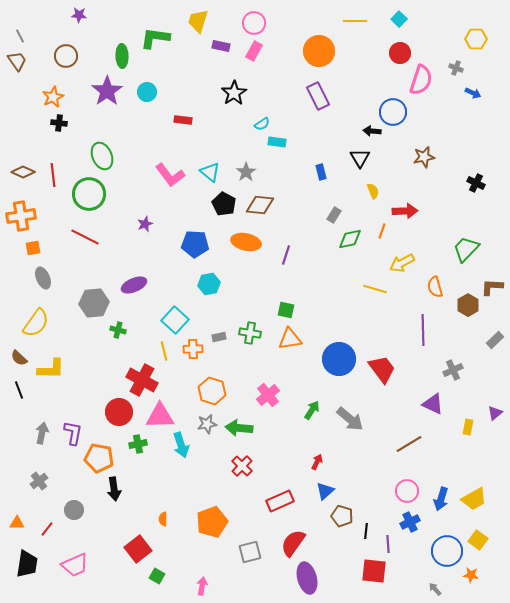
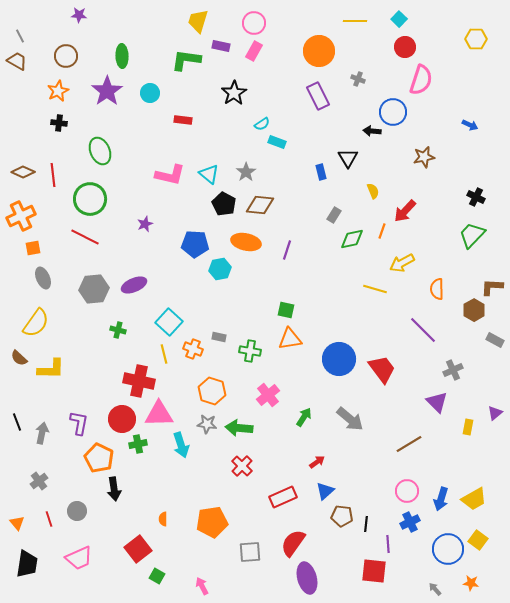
green L-shape at (155, 38): moved 31 px right, 22 px down
red circle at (400, 53): moved 5 px right, 6 px up
brown trapezoid at (17, 61): rotated 25 degrees counterclockwise
gray cross at (456, 68): moved 98 px left, 11 px down
cyan circle at (147, 92): moved 3 px right, 1 px down
blue arrow at (473, 93): moved 3 px left, 32 px down
orange star at (53, 97): moved 5 px right, 6 px up
cyan rectangle at (277, 142): rotated 12 degrees clockwise
green ellipse at (102, 156): moved 2 px left, 5 px up
black triangle at (360, 158): moved 12 px left
cyan triangle at (210, 172): moved 1 px left, 2 px down
pink L-shape at (170, 175): rotated 40 degrees counterclockwise
black cross at (476, 183): moved 14 px down
green circle at (89, 194): moved 1 px right, 5 px down
red arrow at (405, 211): rotated 135 degrees clockwise
orange cross at (21, 216): rotated 16 degrees counterclockwise
green diamond at (350, 239): moved 2 px right
green trapezoid at (466, 249): moved 6 px right, 14 px up
purple line at (286, 255): moved 1 px right, 5 px up
cyan hexagon at (209, 284): moved 11 px right, 15 px up
orange semicircle at (435, 287): moved 2 px right, 2 px down; rotated 15 degrees clockwise
gray hexagon at (94, 303): moved 14 px up
brown hexagon at (468, 305): moved 6 px right, 5 px down
cyan square at (175, 320): moved 6 px left, 2 px down
purple line at (423, 330): rotated 44 degrees counterclockwise
green cross at (250, 333): moved 18 px down
gray rectangle at (219, 337): rotated 24 degrees clockwise
gray rectangle at (495, 340): rotated 72 degrees clockwise
orange cross at (193, 349): rotated 24 degrees clockwise
yellow line at (164, 351): moved 3 px down
red cross at (142, 380): moved 3 px left, 1 px down; rotated 16 degrees counterclockwise
black line at (19, 390): moved 2 px left, 32 px down
purple triangle at (433, 404): moved 4 px right, 2 px up; rotated 20 degrees clockwise
green arrow at (312, 410): moved 8 px left, 7 px down
red circle at (119, 412): moved 3 px right, 7 px down
pink triangle at (160, 416): moved 1 px left, 2 px up
gray star at (207, 424): rotated 18 degrees clockwise
purple L-shape at (73, 433): moved 6 px right, 10 px up
orange pentagon at (99, 458): rotated 16 degrees clockwise
red arrow at (317, 462): rotated 28 degrees clockwise
red rectangle at (280, 501): moved 3 px right, 4 px up
gray circle at (74, 510): moved 3 px right, 1 px down
brown pentagon at (342, 516): rotated 10 degrees counterclockwise
orange pentagon at (212, 522): rotated 12 degrees clockwise
orange triangle at (17, 523): rotated 49 degrees clockwise
red line at (47, 529): moved 2 px right, 10 px up; rotated 56 degrees counterclockwise
black line at (366, 531): moved 7 px up
blue circle at (447, 551): moved 1 px right, 2 px up
gray square at (250, 552): rotated 10 degrees clockwise
pink trapezoid at (75, 565): moved 4 px right, 7 px up
orange star at (471, 575): moved 8 px down
pink arrow at (202, 586): rotated 36 degrees counterclockwise
